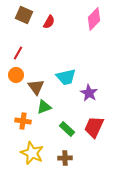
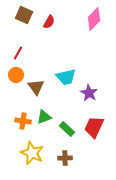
green triangle: moved 10 px down
